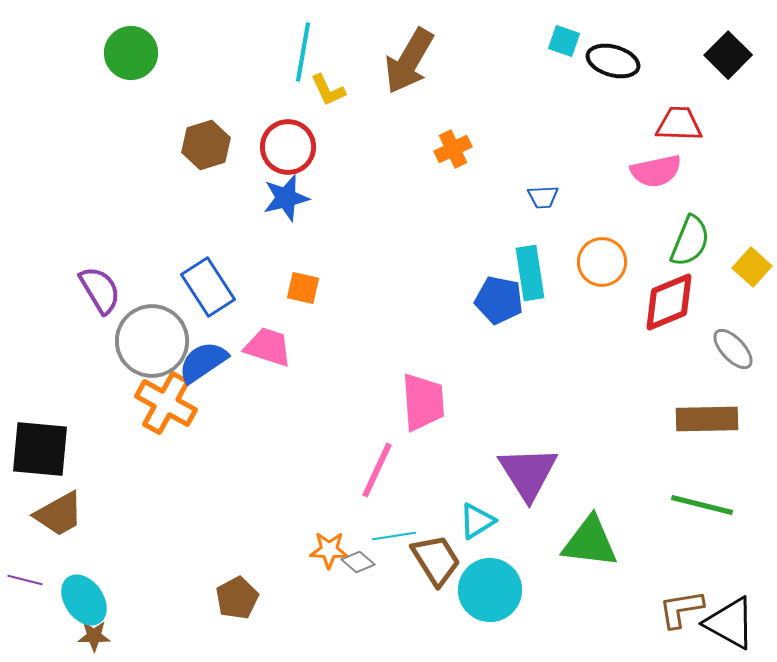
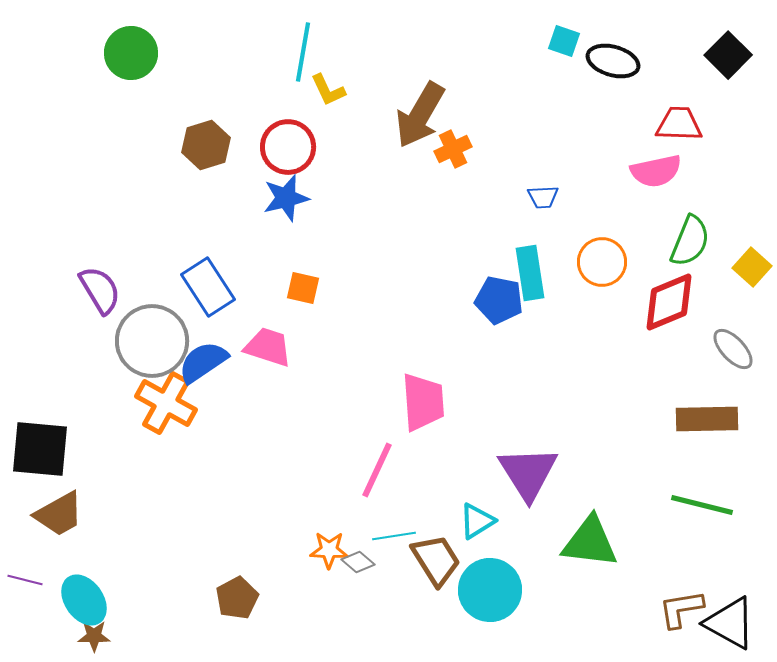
brown arrow at (409, 61): moved 11 px right, 54 px down
